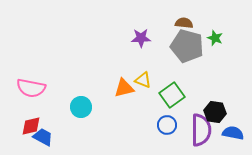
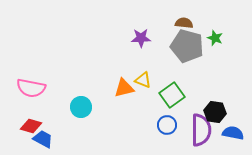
red diamond: rotated 30 degrees clockwise
blue trapezoid: moved 2 px down
